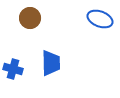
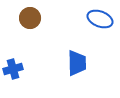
blue trapezoid: moved 26 px right
blue cross: rotated 30 degrees counterclockwise
